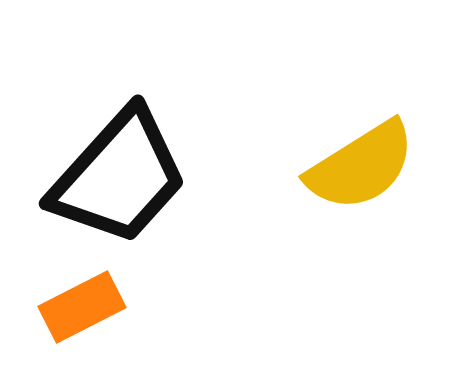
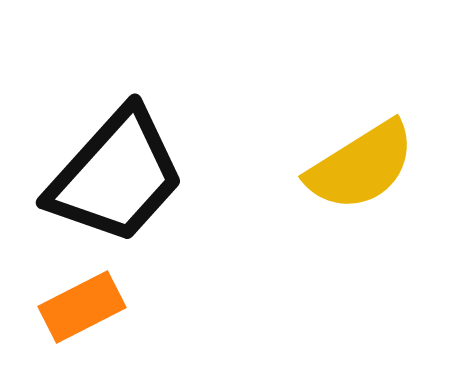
black trapezoid: moved 3 px left, 1 px up
